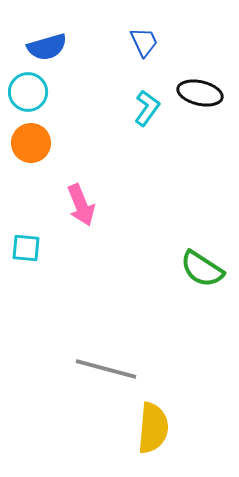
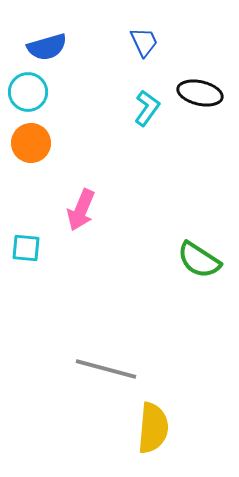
pink arrow: moved 5 px down; rotated 45 degrees clockwise
green semicircle: moved 3 px left, 9 px up
